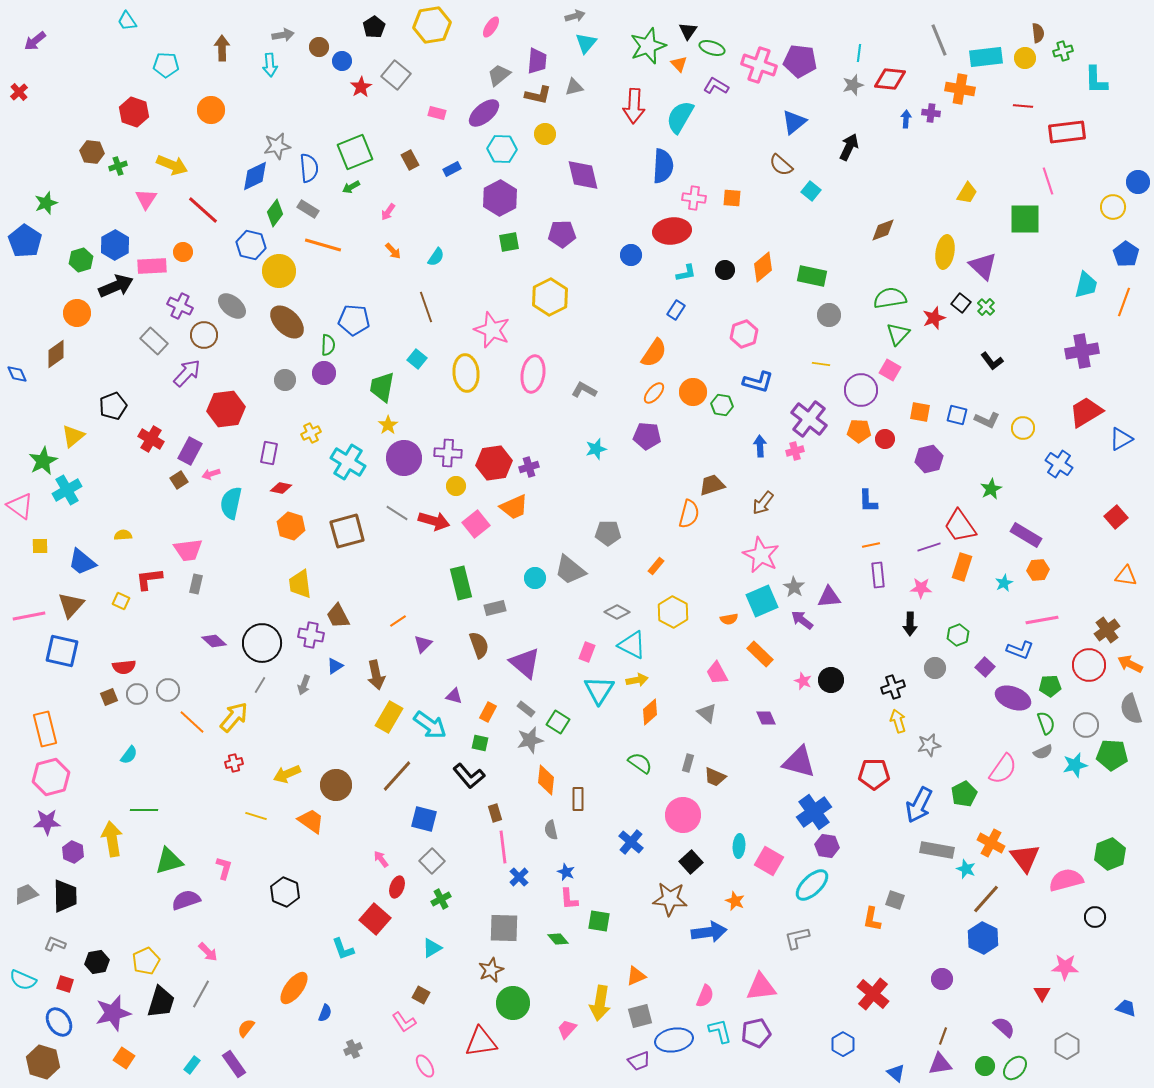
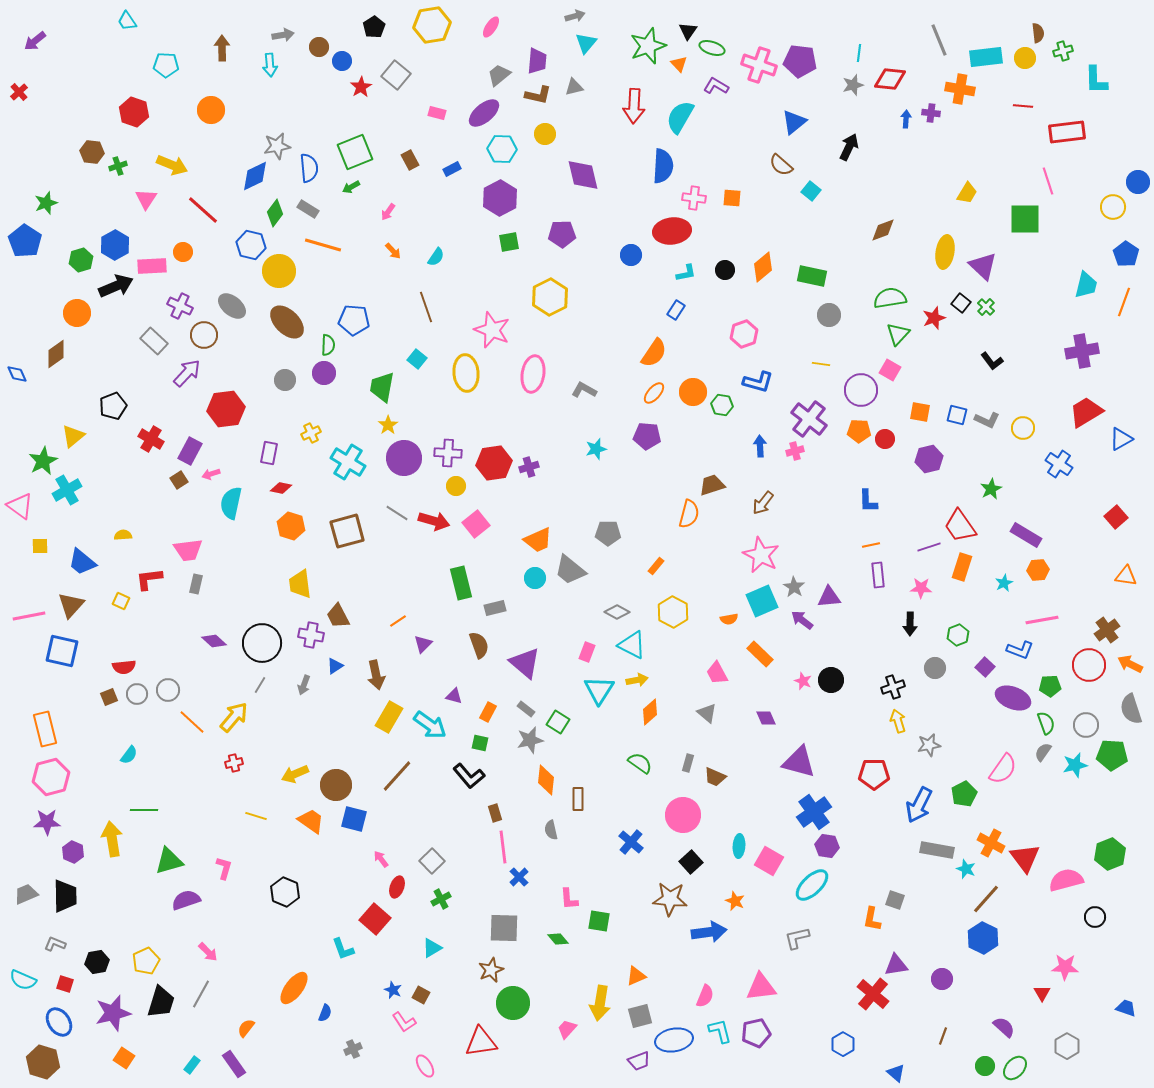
orange trapezoid at (514, 507): moved 24 px right, 33 px down
gray semicircle at (1043, 752): rotated 150 degrees clockwise
yellow arrow at (287, 774): moved 8 px right
blue square at (424, 819): moved 70 px left
blue star at (566, 872): moved 173 px left, 118 px down
purple triangle at (940, 1064): moved 44 px left, 99 px up
